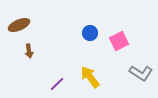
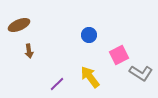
blue circle: moved 1 px left, 2 px down
pink square: moved 14 px down
